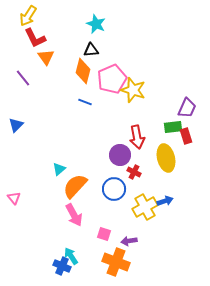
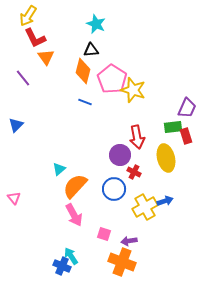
pink pentagon: rotated 16 degrees counterclockwise
orange cross: moved 6 px right
